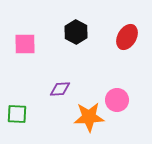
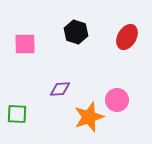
black hexagon: rotated 10 degrees counterclockwise
orange star: rotated 16 degrees counterclockwise
